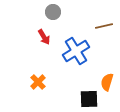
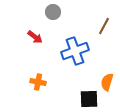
brown line: rotated 48 degrees counterclockwise
red arrow: moved 9 px left; rotated 21 degrees counterclockwise
blue cross: moved 1 px left; rotated 12 degrees clockwise
orange cross: rotated 35 degrees counterclockwise
